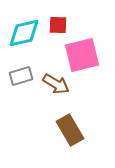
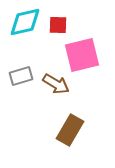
cyan diamond: moved 1 px right, 11 px up
brown rectangle: rotated 60 degrees clockwise
